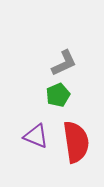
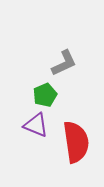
green pentagon: moved 13 px left
purple triangle: moved 11 px up
